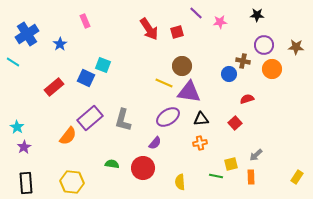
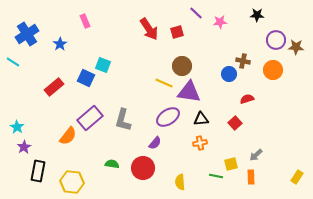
purple circle at (264, 45): moved 12 px right, 5 px up
orange circle at (272, 69): moved 1 px right, 1 px down
black rectangle at (26, 183): moved 12 px right, 12 px up; rotated 15 degrees clockwise
